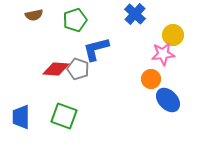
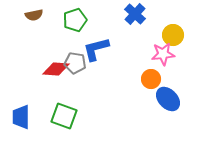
gray pentagon: moved 3 px left, 6 px up; rotated 10 degrees counterclockwise
blue ellipse: moved 1 px up
